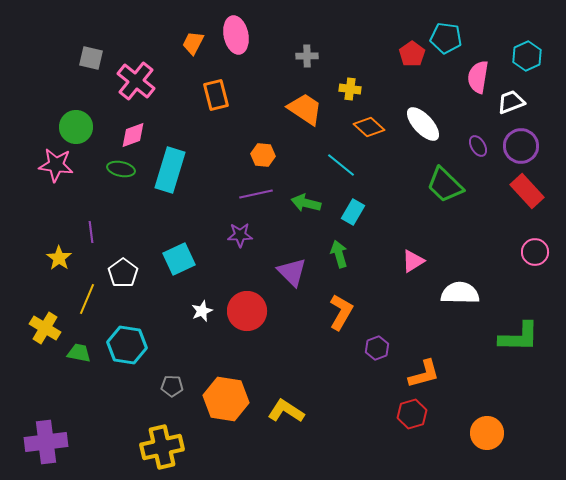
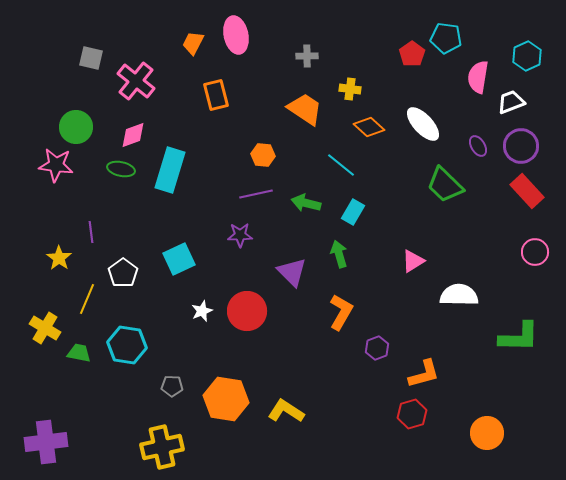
white semicircle at (460, 293): moved 1 px left, 2 px down
